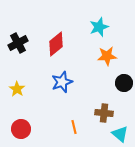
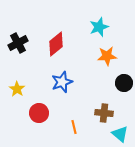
red circle: moved 18 px right, 16 px up
